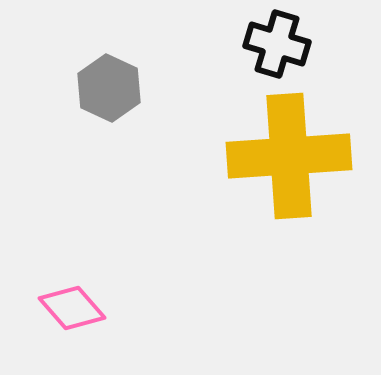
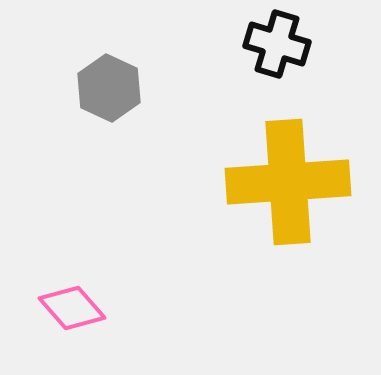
yellow cross: moved 1 px left, 26 px down
